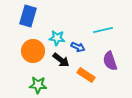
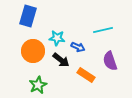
green star: rotated 30 degrees counterclockwise
